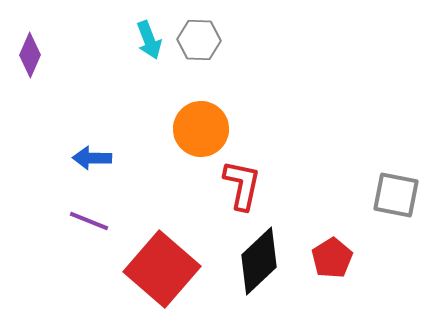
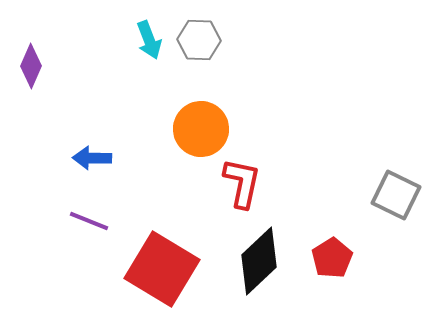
purple diamond: moved 1 px right, 11 px down
red L-shape: moved 2 px up
gray square: rotated 15 degrees clockwise
red square: rotated 10 degrees counterclockwise
